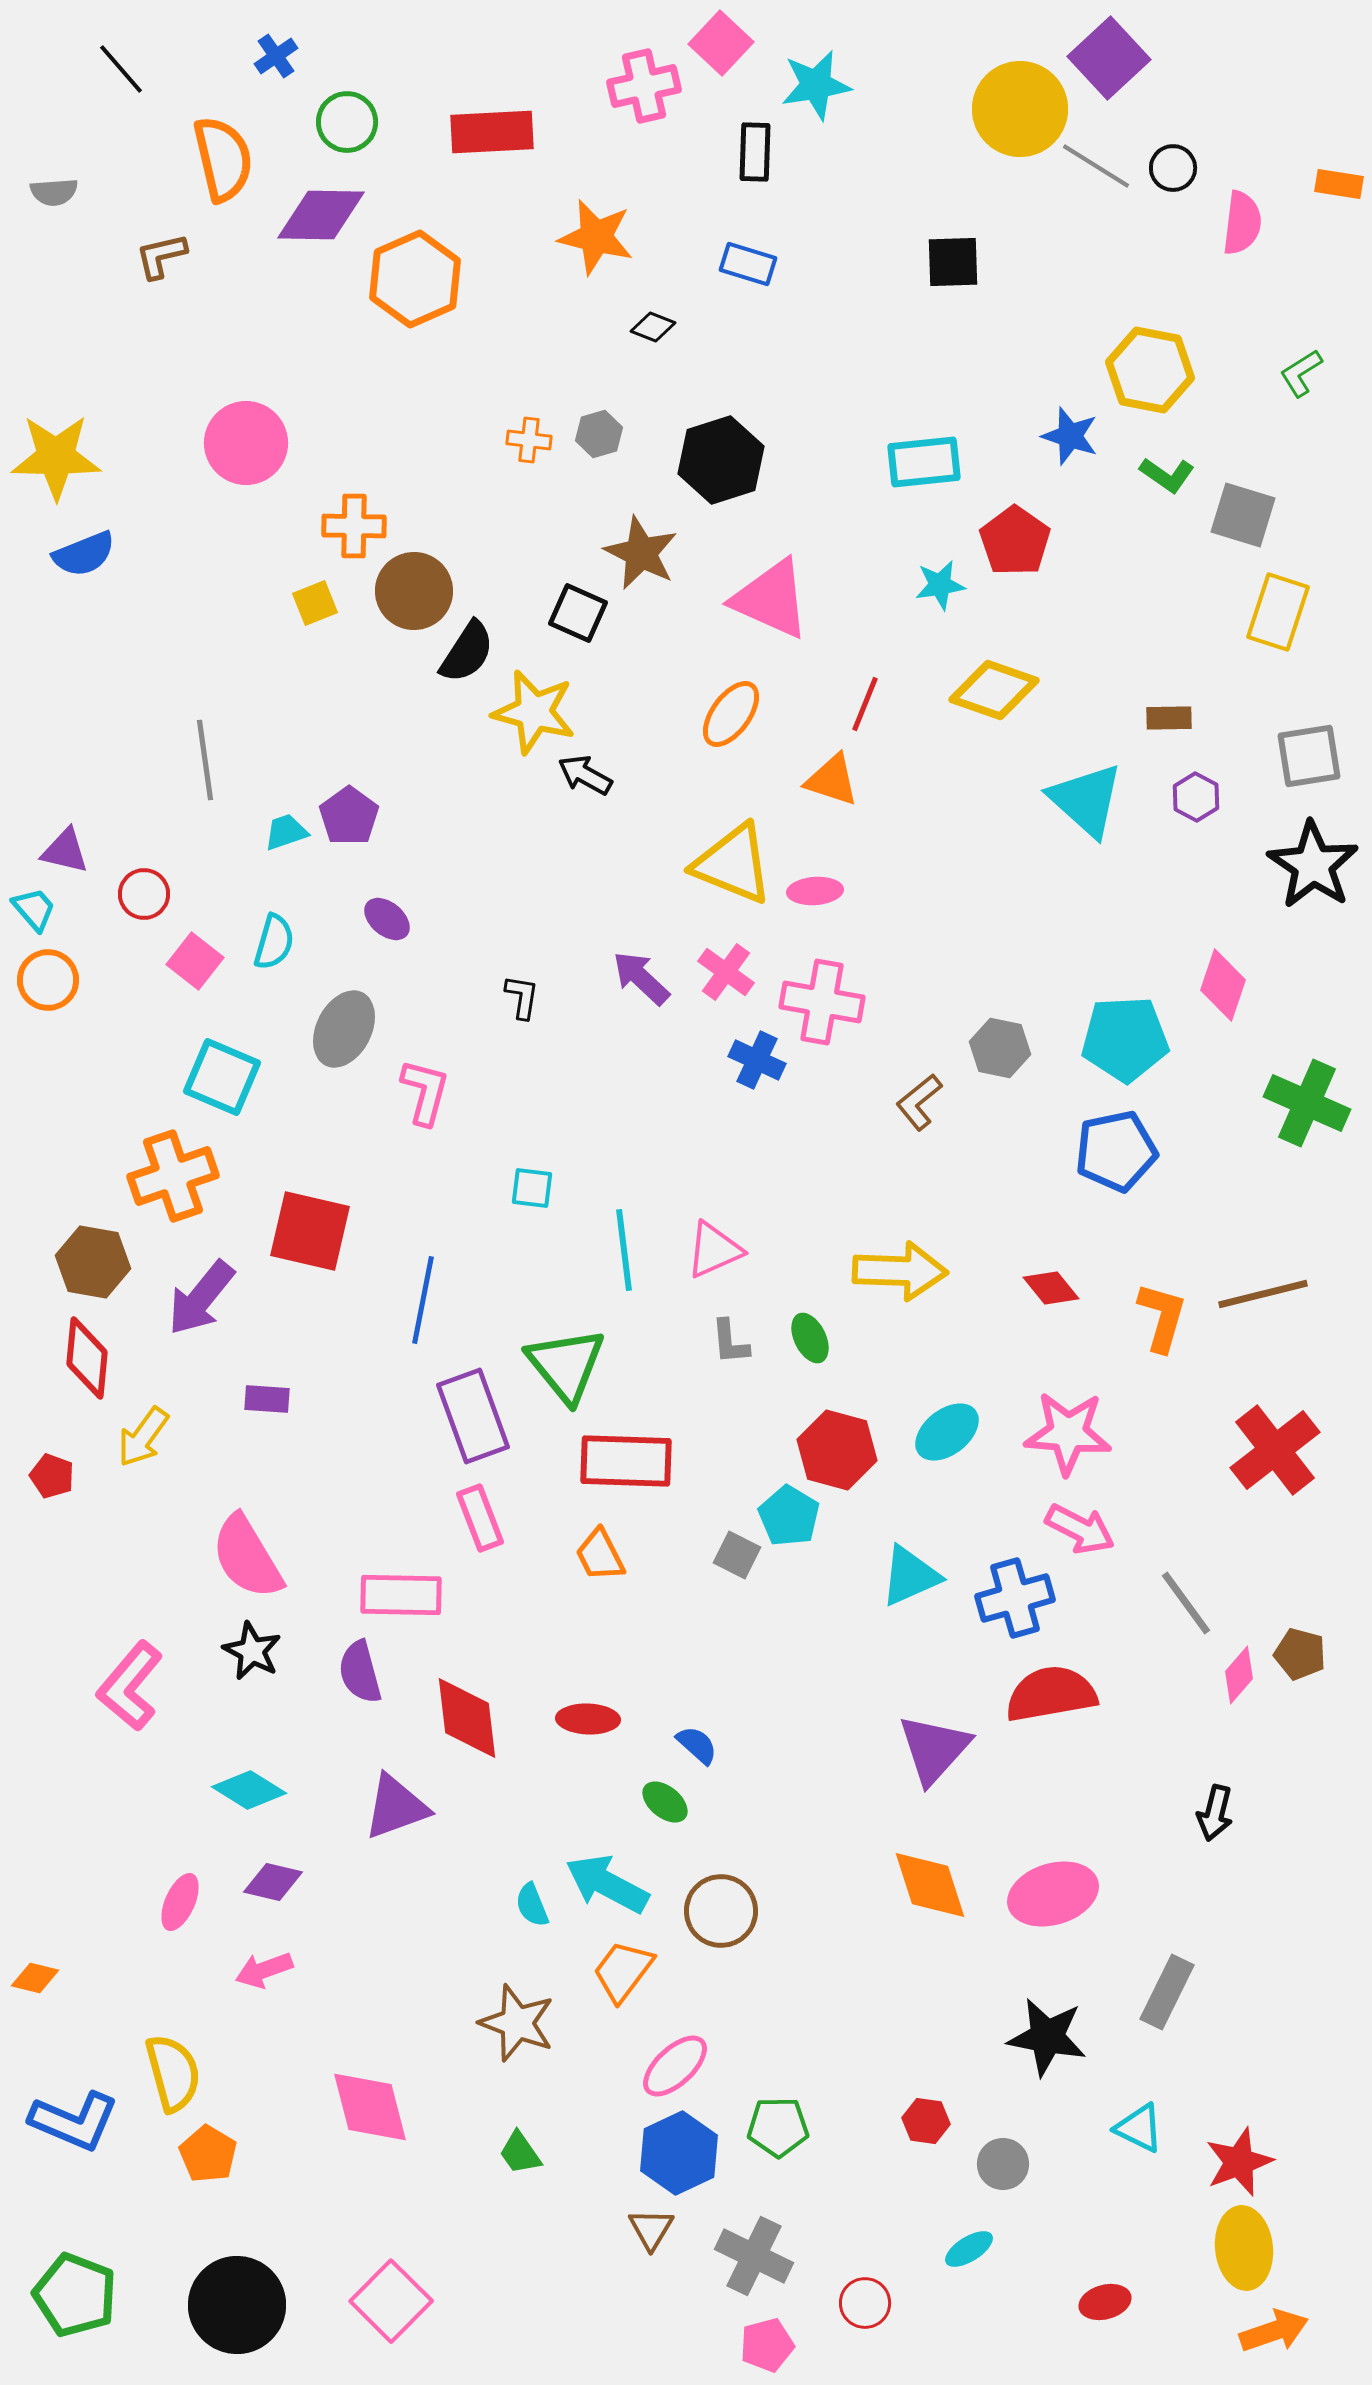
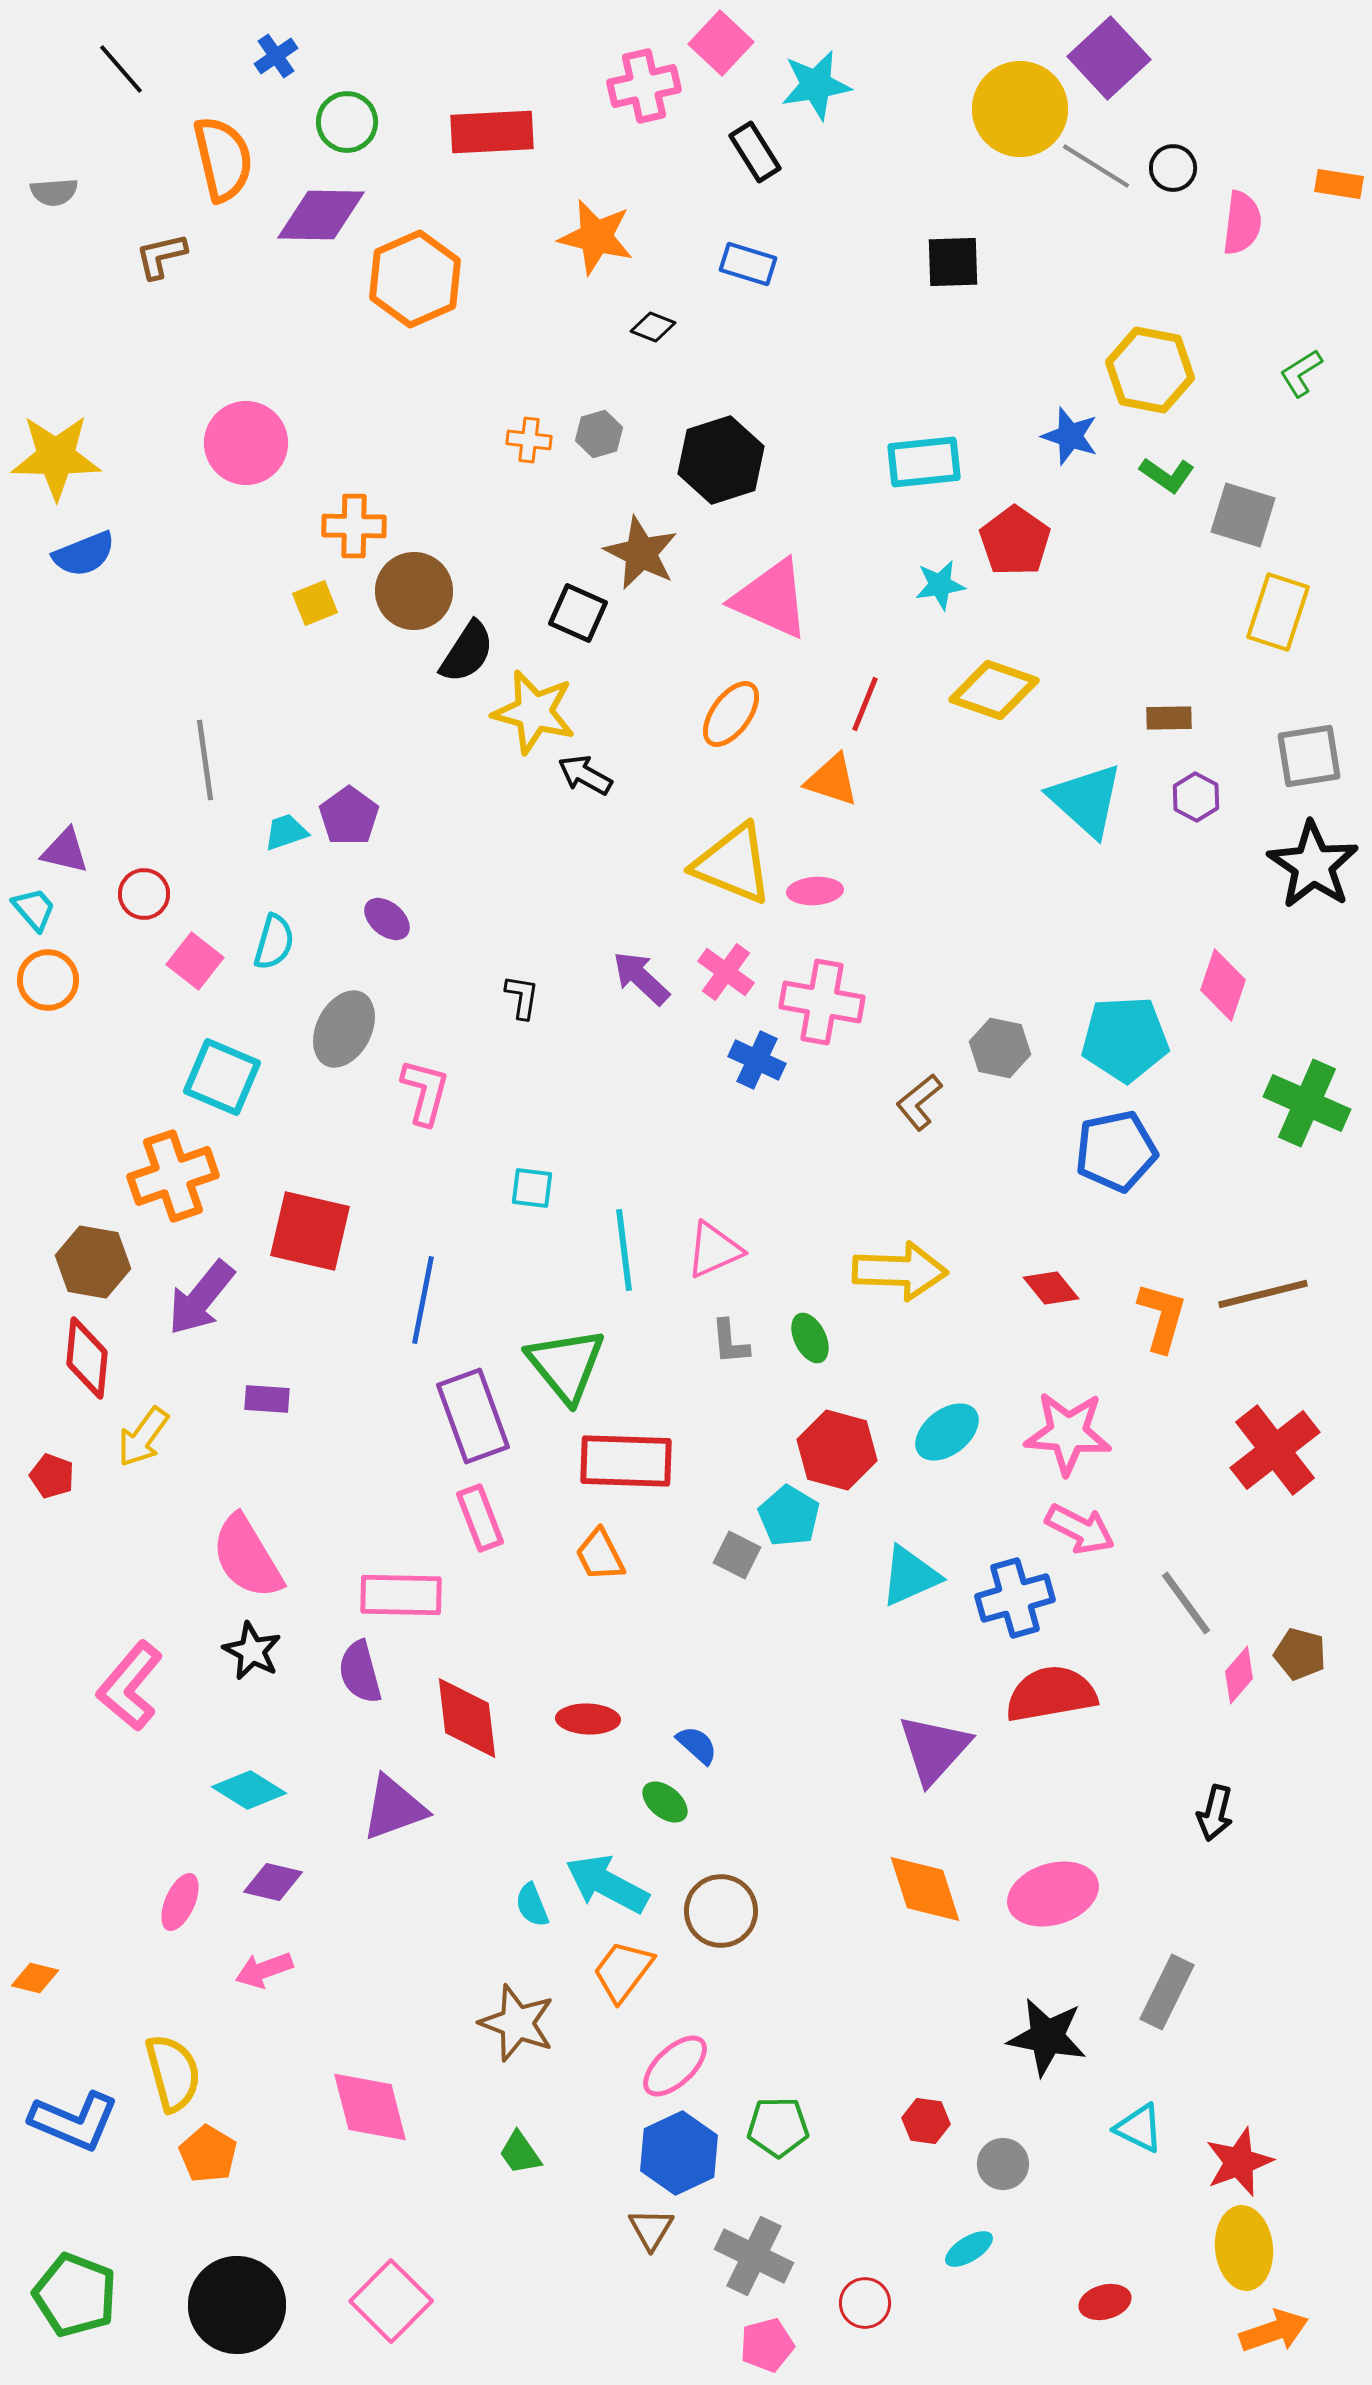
black rectangle at (755, 152): rotated 34 degrees counterclockwise
purple triangle at (396, 1807): moved 2 px left, 1 px down
orange diamond at (930, 1885): moved 5 px left, 4 px down
